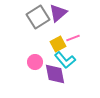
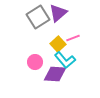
yellow square: rotated 14 degrees counterclockwise
purple diamond: rotated 75 degrees counterclockwise
